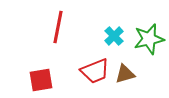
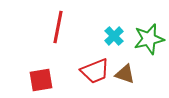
brown triangle: rotated 35 degrees clockwise
